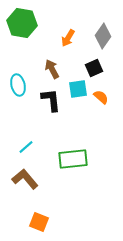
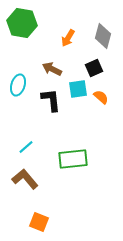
gray diamond: rotated 20 degrees counterclockwise
brown arrow: rotated 36 degrees counterclockwise
cyan ellipse: rotated 30 degrees clockwise
